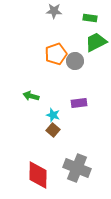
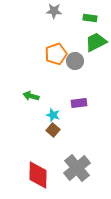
gray cross: rotated 28 degrees clockwise
